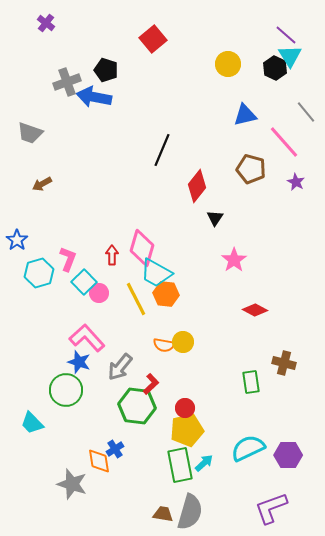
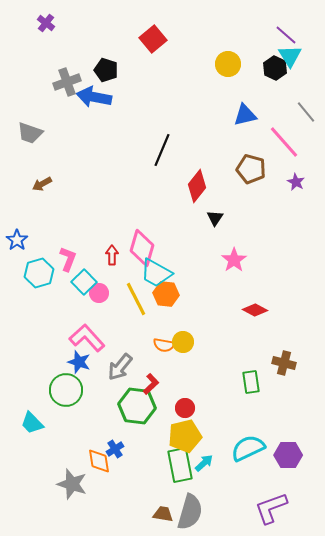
yellow pentagon at (187, 430): moved 2 px left, 6 px down
